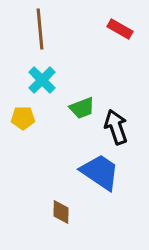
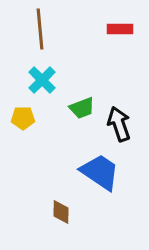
red rectangle: rotated 30 degrees counterclockwise
black arrow: moved 3 px right, 3 px up
